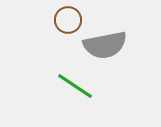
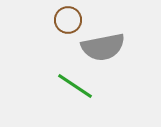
gray semicircle: moved 2 px left, 2 px down
